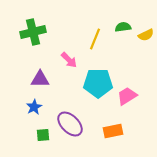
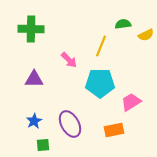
green semicircle: moved 3 px up
green cross: moved 2 px left, 3 px up; rotated 15 degrees clockwise
yellow line: moved 6 px right, 7 px down
purple triangle: moved 6 px left
cyan pentagon: moved 2 px right
pink trapezoid: moved 4 px right, 6 px down
blue star: moved 14 px down
purple ellipse: rotated 16 degrees clockwise
orange rectangle: moved 1 px right, 1 px up
green square: moved 10 px down
